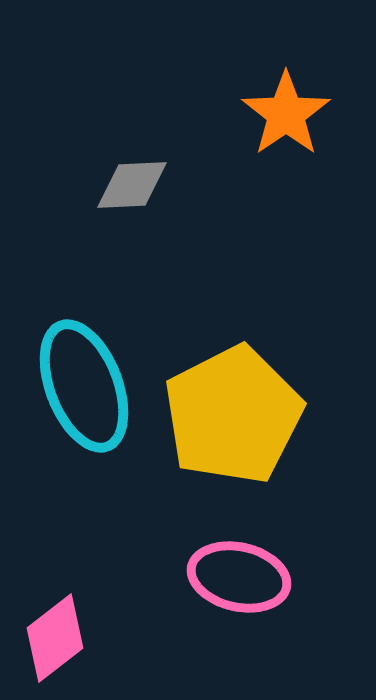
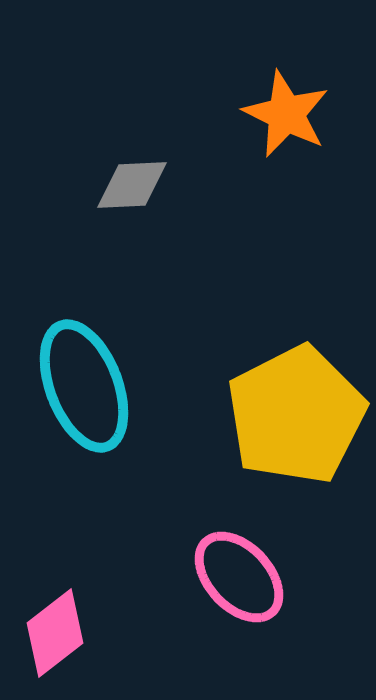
orange star: rotated 12 degrees counterclockwise
yellow pentagon: moved 63 px right
pink ellipse: rotated 34 degrees clockwise
pink diamond: moved 5 px up
